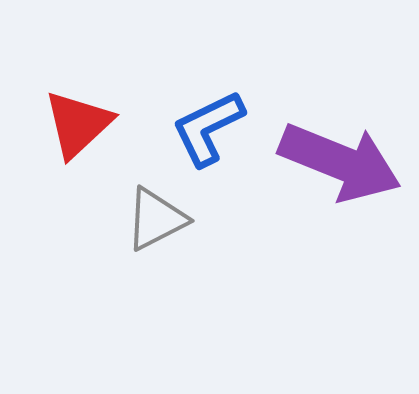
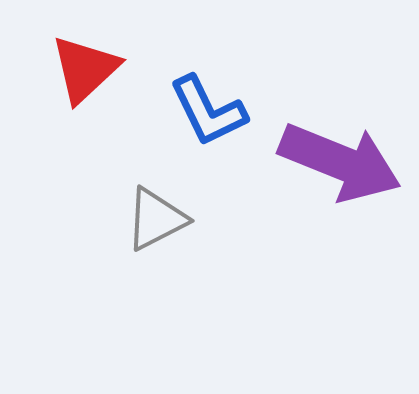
red triangle: moved 7 px right, 55 px up
blue L-shape: moved 17 px up; rotated 90 degrees counterclockwise
